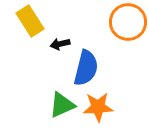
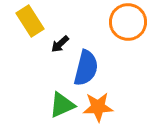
black arrow: rotated 30 degrees counterclockwise
